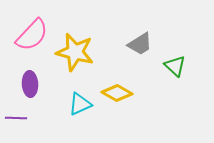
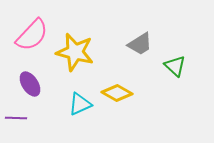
purple ellipse: rotated 30 degrees counterclockwise
